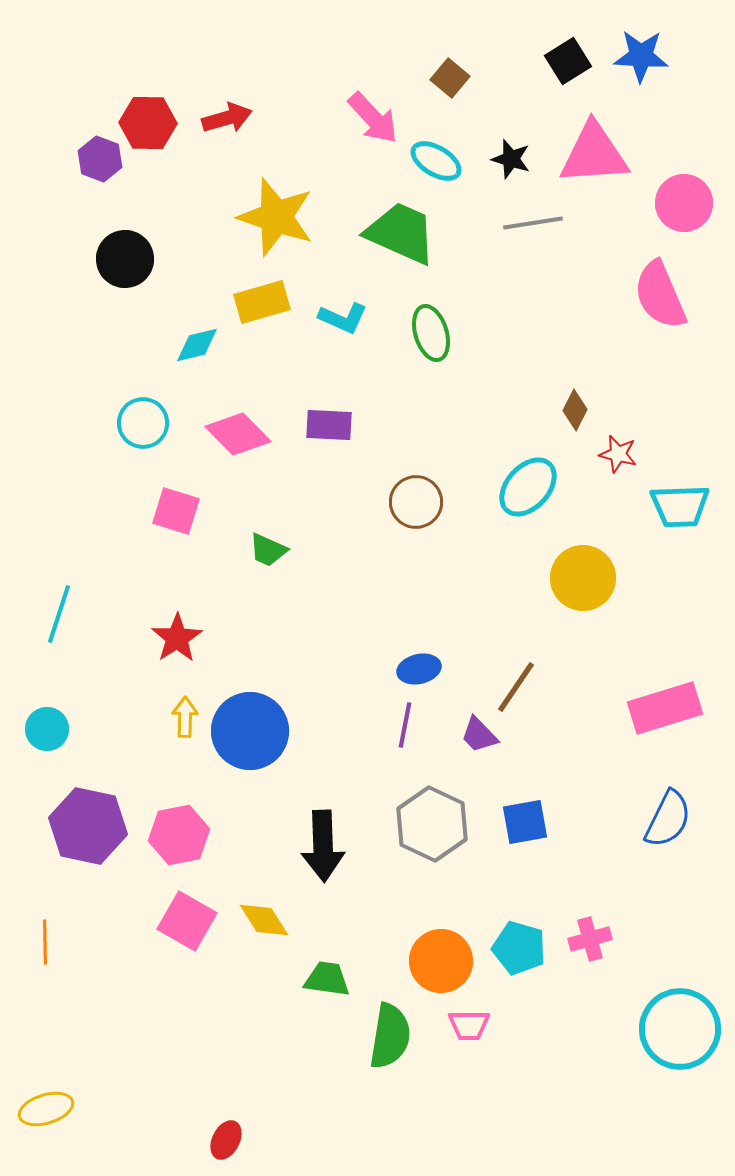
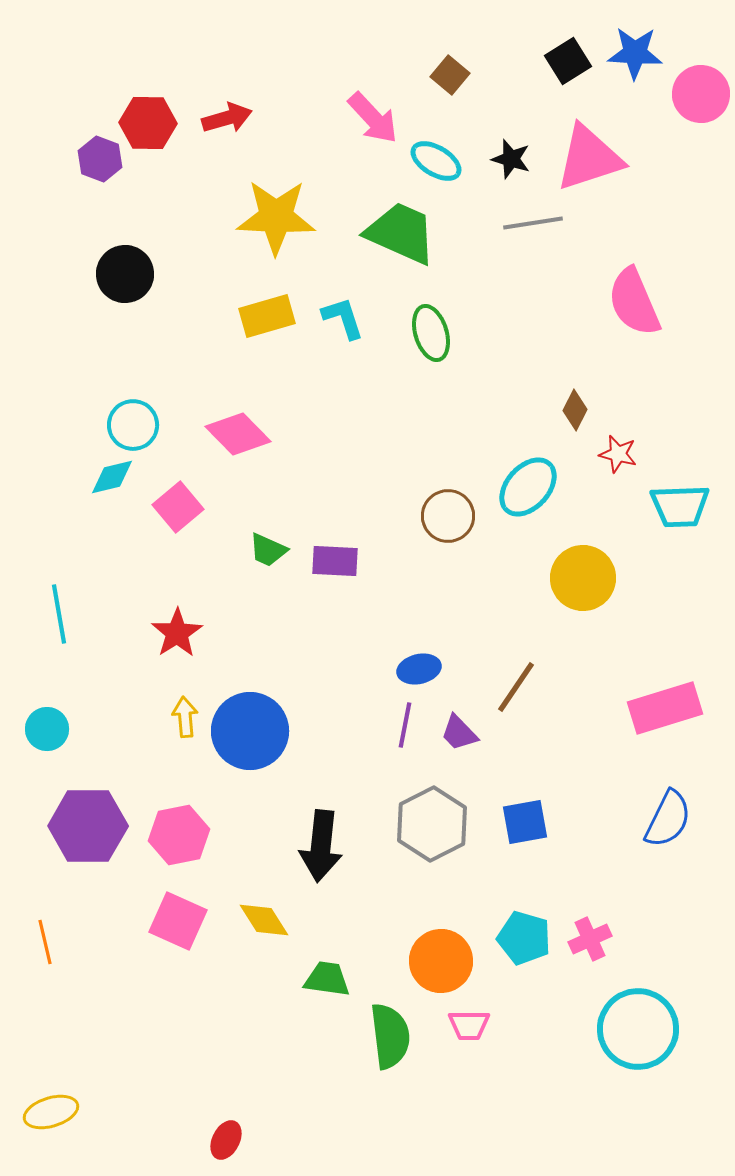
blue star at (641, 56): moved 6 px left, 3 px up
brown square at (450, 78): moved 3 px up
pink triangle at (594, 154): moved 5 px left, 4 px down; rotated 14 degrees counterclockwise
pink circle at (684, 203): moved 17 px right, 109 px up
yellow star at (276, 217): rotated 16 degrees counterclockwise
black circle at (125, 259): moved 15 px down
pink semicircle at (660, 295): moved 26 px left, 7 px down
yellow rectangle at (262, 302): moved 5 px right, 14 px down
cyan L-shape at (343, 318): rotated 132 degrees counterclockwise
cyan diamond at (197, 345): moved 85 px left, 132 px down
cyan circle at (143, 423): moved 10 px left, 2 px down
purple rectangle at (329, 425): moved 6 px right, 136 px down
brown circle at (416, 502): moved 32 px right, 14 px down
pink square at (176, 511): moved 2 px right, 4 px up; rotated 33 degrees clockwise
cyan line at (59, 614): rotated 28 degrees counterclockwise
red star at (177, 638): moved 5 px up
yellow arrow at (185, 717): rotated 6 degrees counterclockwise
purple trapezoid at (479, 735): moved 20 px left, 2 px up
gray hexagon at (432, 824): rotated 8 degrees clockwise
purple hexagon at (88, 826): rotated 12 degrees counterclockwise
black arrow at (323, 846): moved 2 px left; rotated 8 degrees clockwise
pink square at (187, 921): moved 9 px left; rotated 6 degrees counterclockwise
pink cross at (590, 939): rotated 9 degrees counterclockwise
orange line at (45, 942): rotated 12 degrees counterclockwise
cyan pentagon at (519, 948): moved 5 px right, 10 px up
cyan circle at (680, 1029): moved 42 px left
green semicircle at (390, 1036): rotated 16 degrees counterclockwise
yellow ellipse at (46, 1109): moved 5 px right, 3 px down
